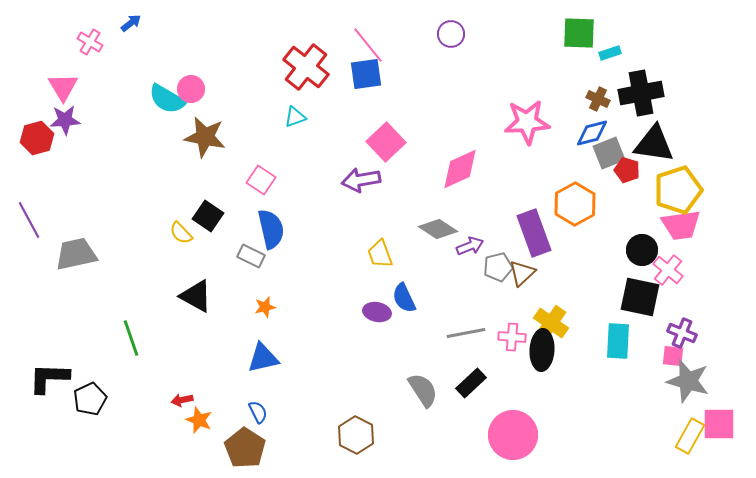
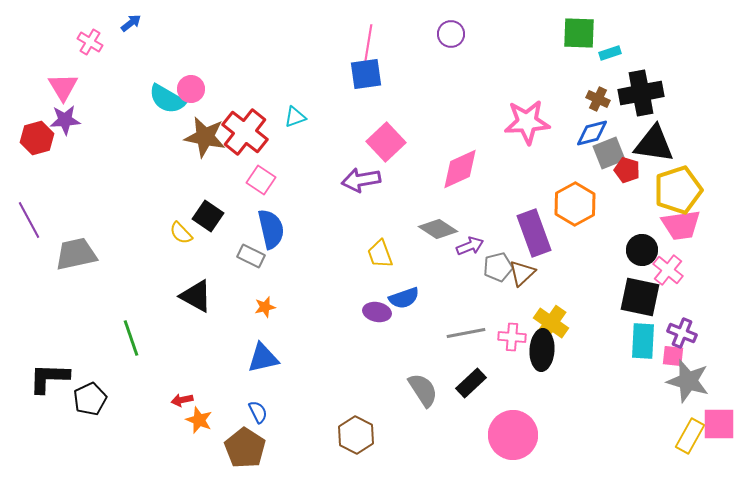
pink line at (368, 45): rotated 48 degrees clockwise
red cross at (306, 67): moved 61 px left, 65 px down
blue semicircle at (404, 298): rotated 84 degrees counterclockwise
cyan rectangle at (618, 341): moved 25 px right
